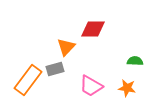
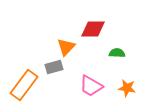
green semicircle: moved 18 px left, 8 px up
gray rectangle: moved 1 px left, 2 px up
orange rectangle: moved 4 px left, 5 px down
